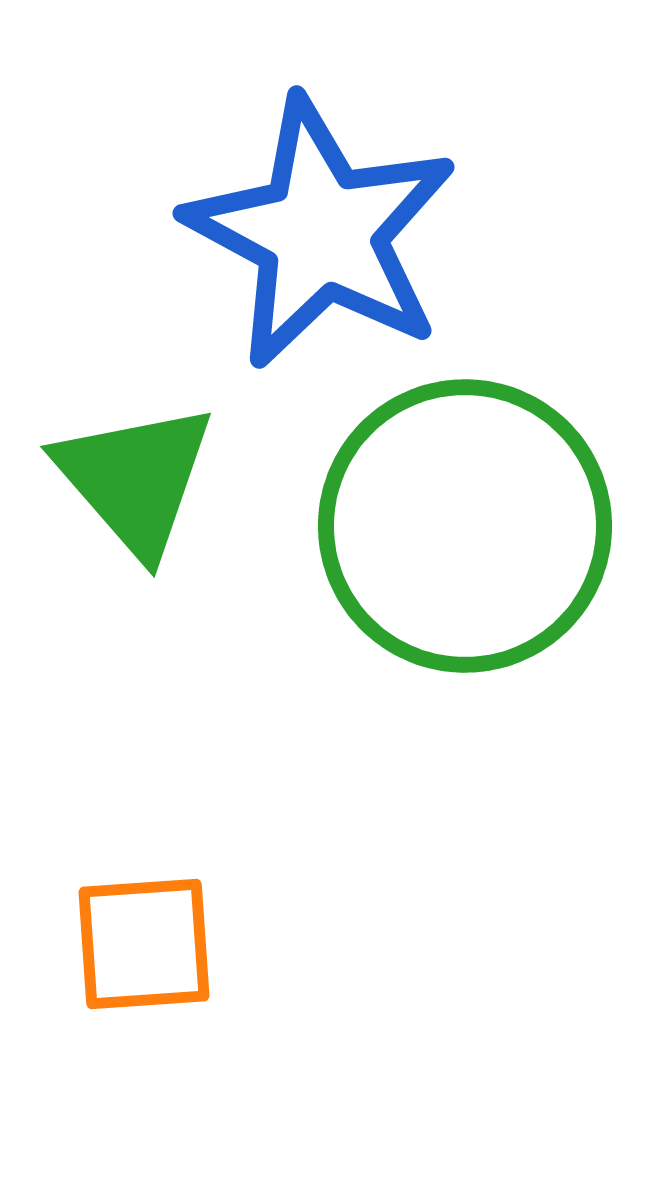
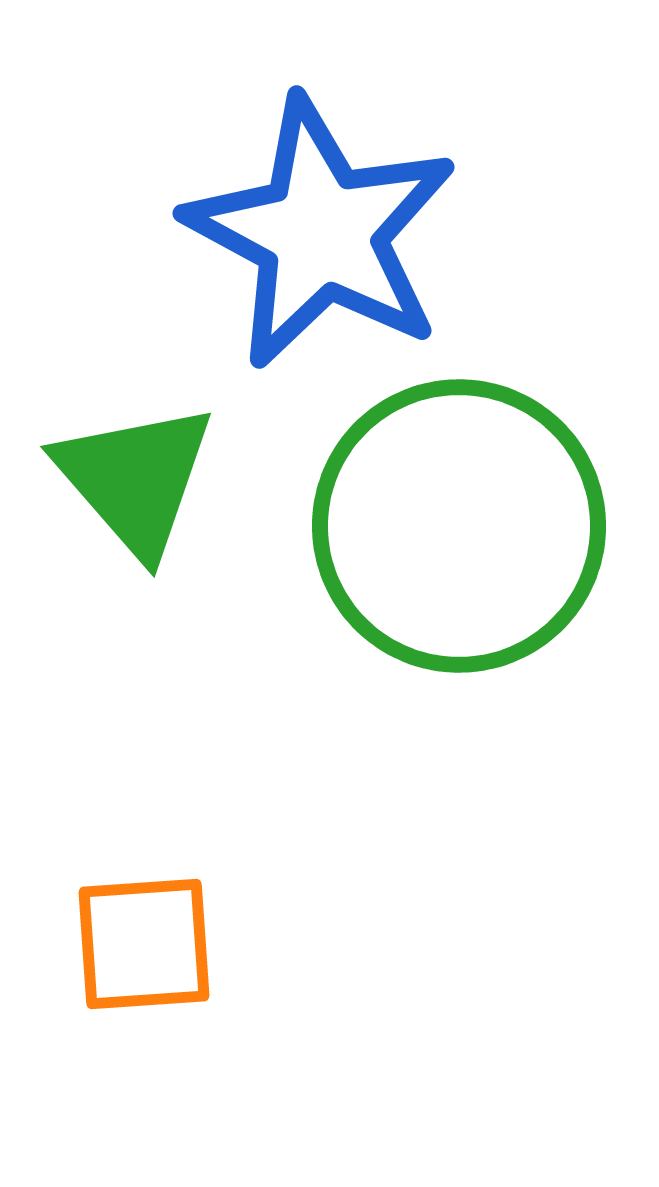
green circle: moved 6 px left
